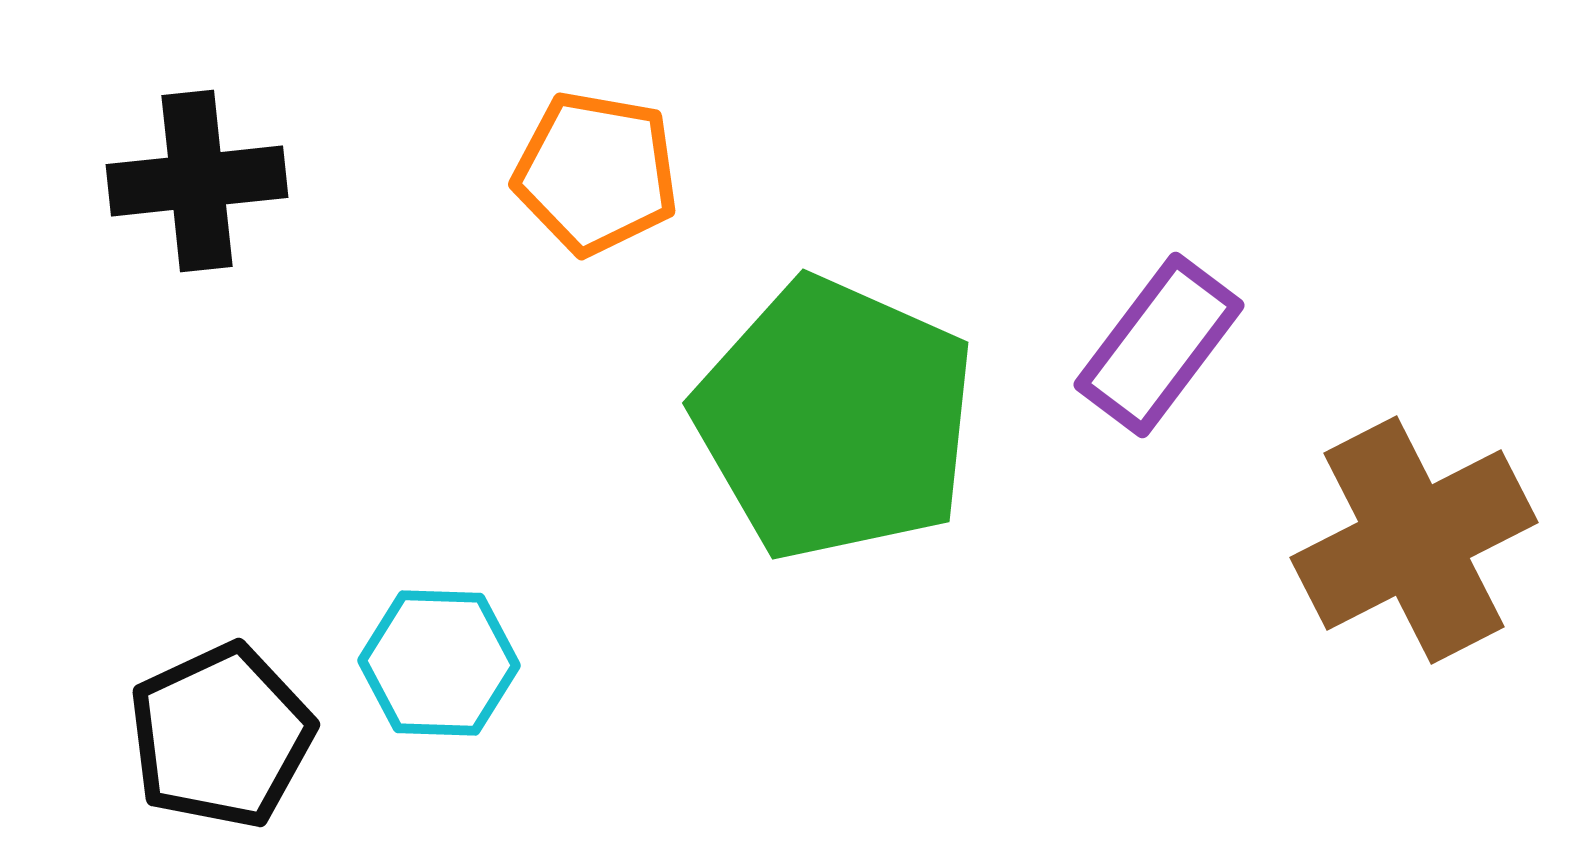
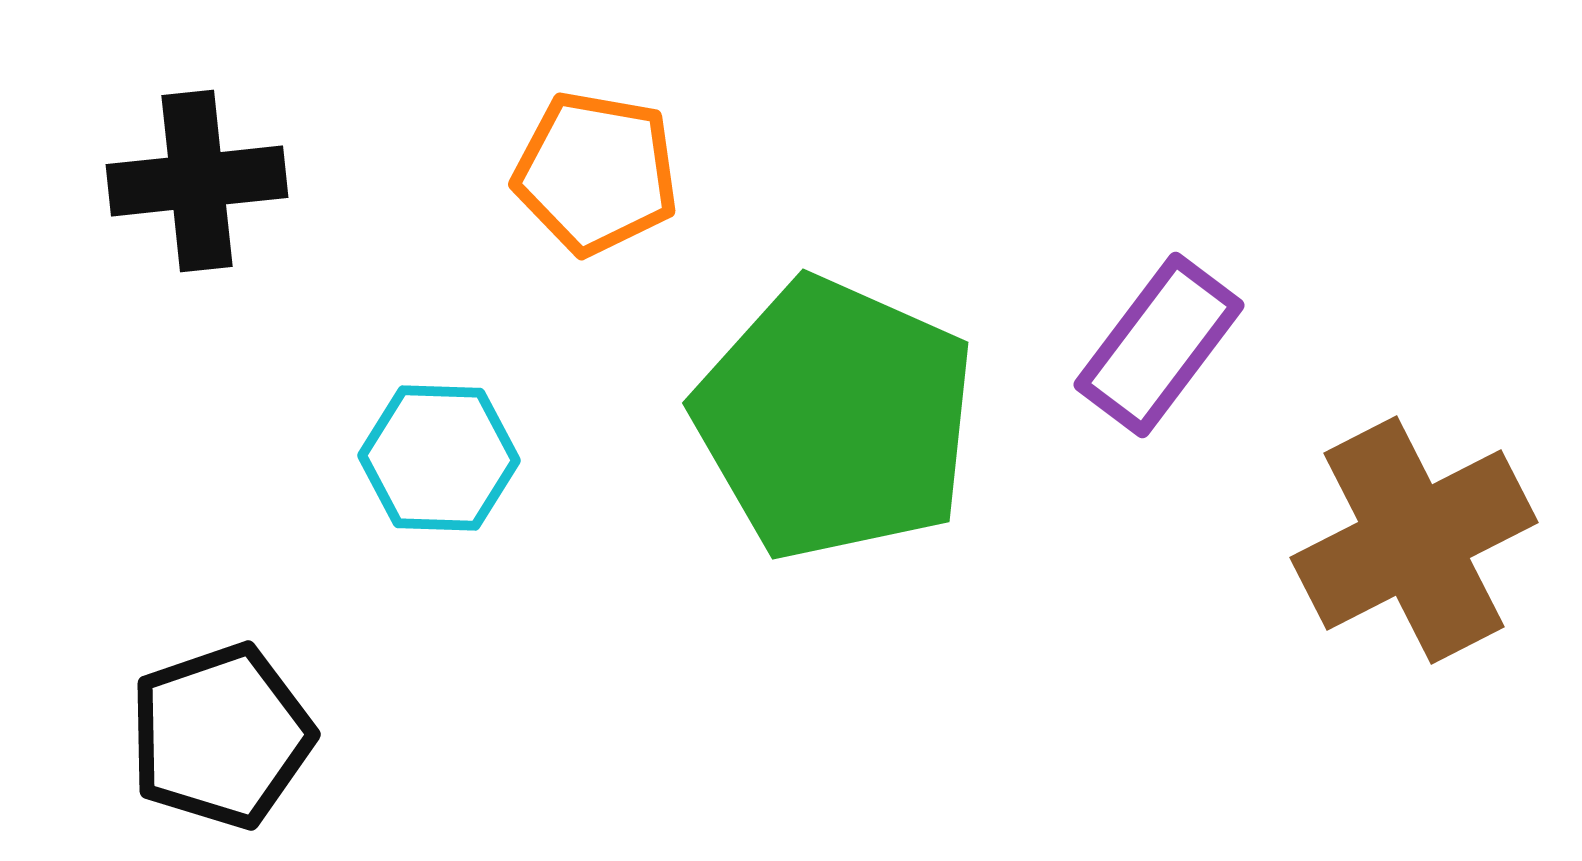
cyan hexagon: moved 205 px up
black pentagon: rotated 6 degrees clockwise
